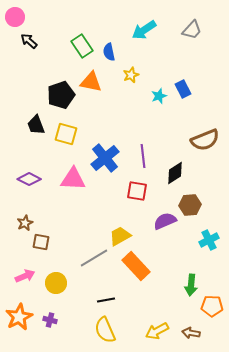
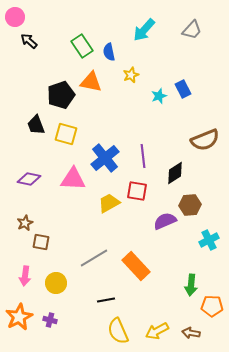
cyan arrow: rotated 15 degrees counterclockwise
purple diamond: rotated 15 degrees counterclockwise
yellow trapezoid: moved 11 px left, 33 px up
pink arrow: rotated 120 degrees clockwise
yellow semicircle: moved 13 px right, 1 px down
